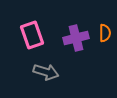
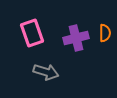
pink rectangle: moved 2 px up
